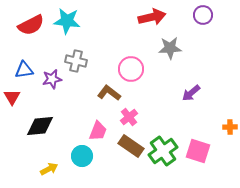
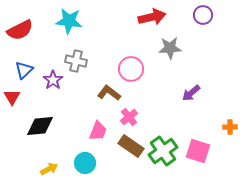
cyan star: moved 2 px right
red semicircle: moved 11 px left, 5 px down
blue triangle: rotated 36 degrees counterclockwise
purple star: moved 1 px right, 1 px down; rotated 24 degrees counterclockwise
cyan circle: moved 3 px right, 7 px down
